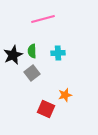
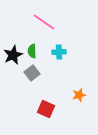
pink line: moved 1 px right, 3 px down; rotated 50 degrees clockwise
cyan cross: moved 1 px right, 1 px up
orange star: moved 14 px right
